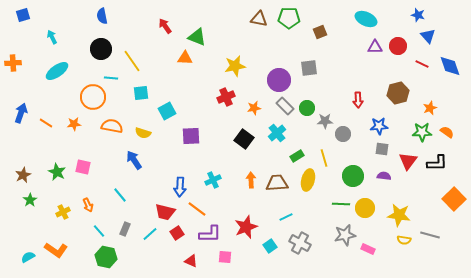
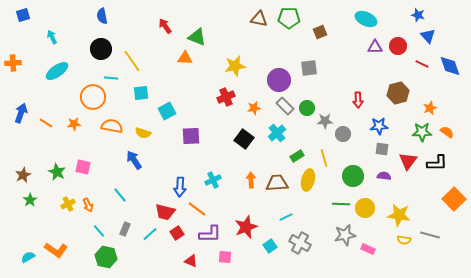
yellow cross at (63, 212): moved 5 px right, 8 px up
